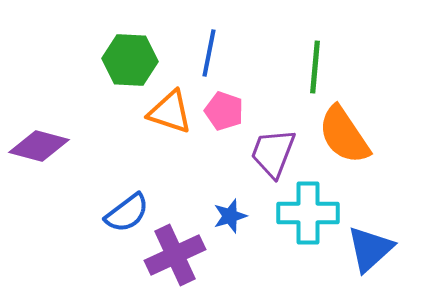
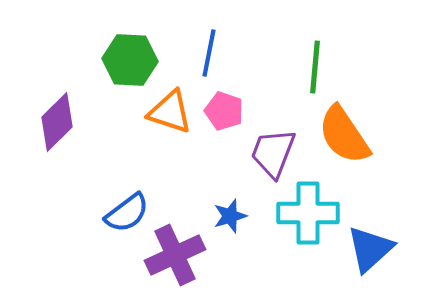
purple diamond: moved 18 px right, 24 px up; rotated 60 degrees counterclockwise
